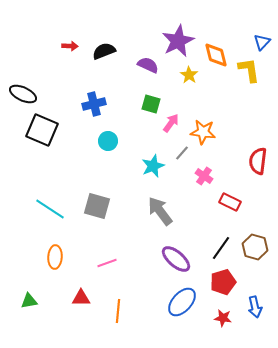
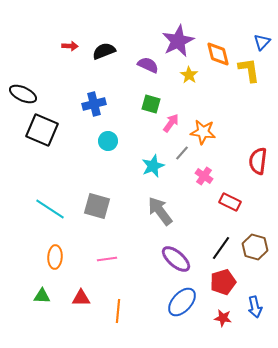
orange diamond: moved 2 px right, 1 px up
pink line: moved 4 px up; rotated 12 degrees clockwise
green triangle: moved 13 px right, 5 px up; rotated 12 degrees clockwise
